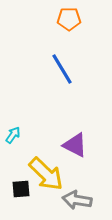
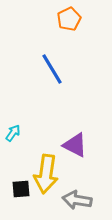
orange pentagon: rotated 25 degrees counterclockwise
blue line: moved 10 px left
cyan arrow: moved 2 px up
yellow arrow: rotated 54 degrees clockwise
